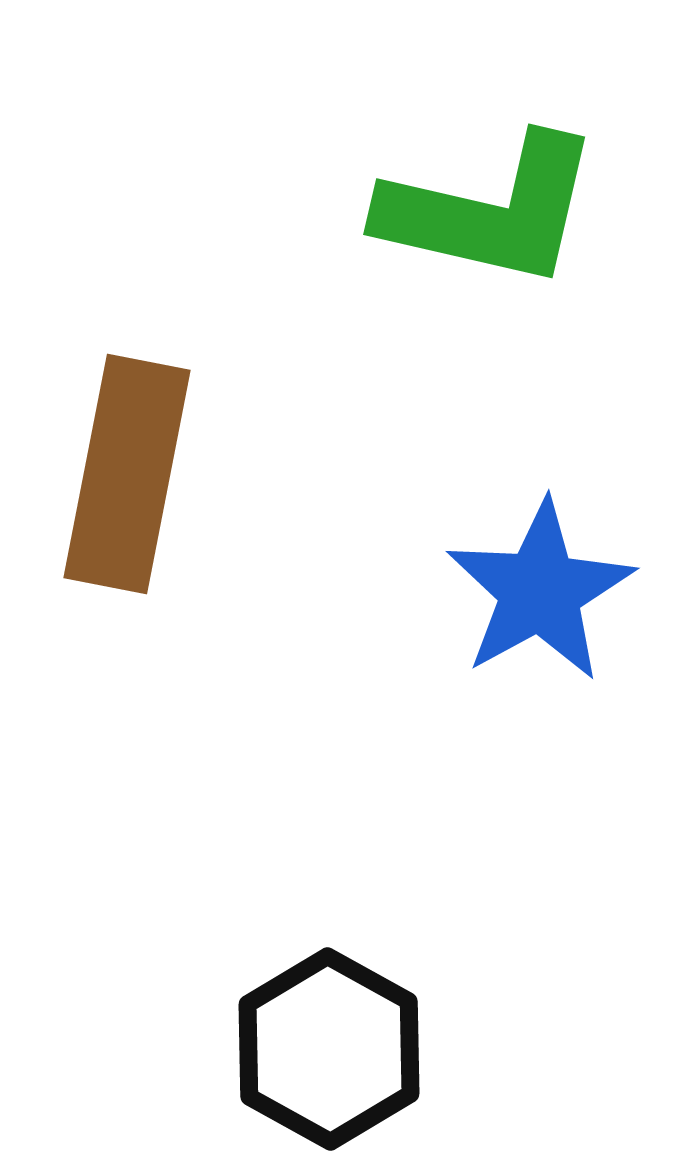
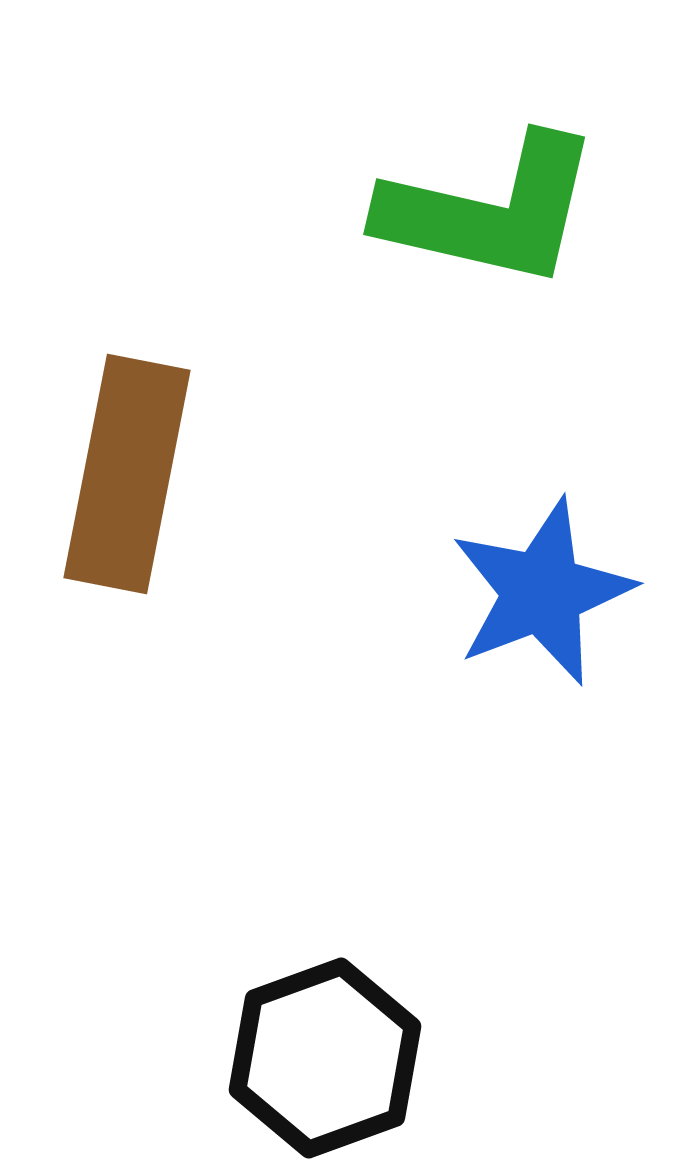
blue star: moved 2 px right, 1 px down; rotated 8 degrees clockwise
black hexagon: moved 4 px left, 9 px down; rotated 11 degrees clockwise
